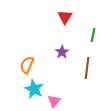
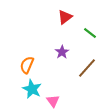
red triangle: rotated 21 degrees clockwise
green line: moved 3 px left, 2 px up; rotated 64 degrees counterclockwise
brown line: rotated 35 degrees clockwise
cyan star: moved 2 px left
pink triangle: moved 1 px left; rotated 16 degrees counterclockwise
